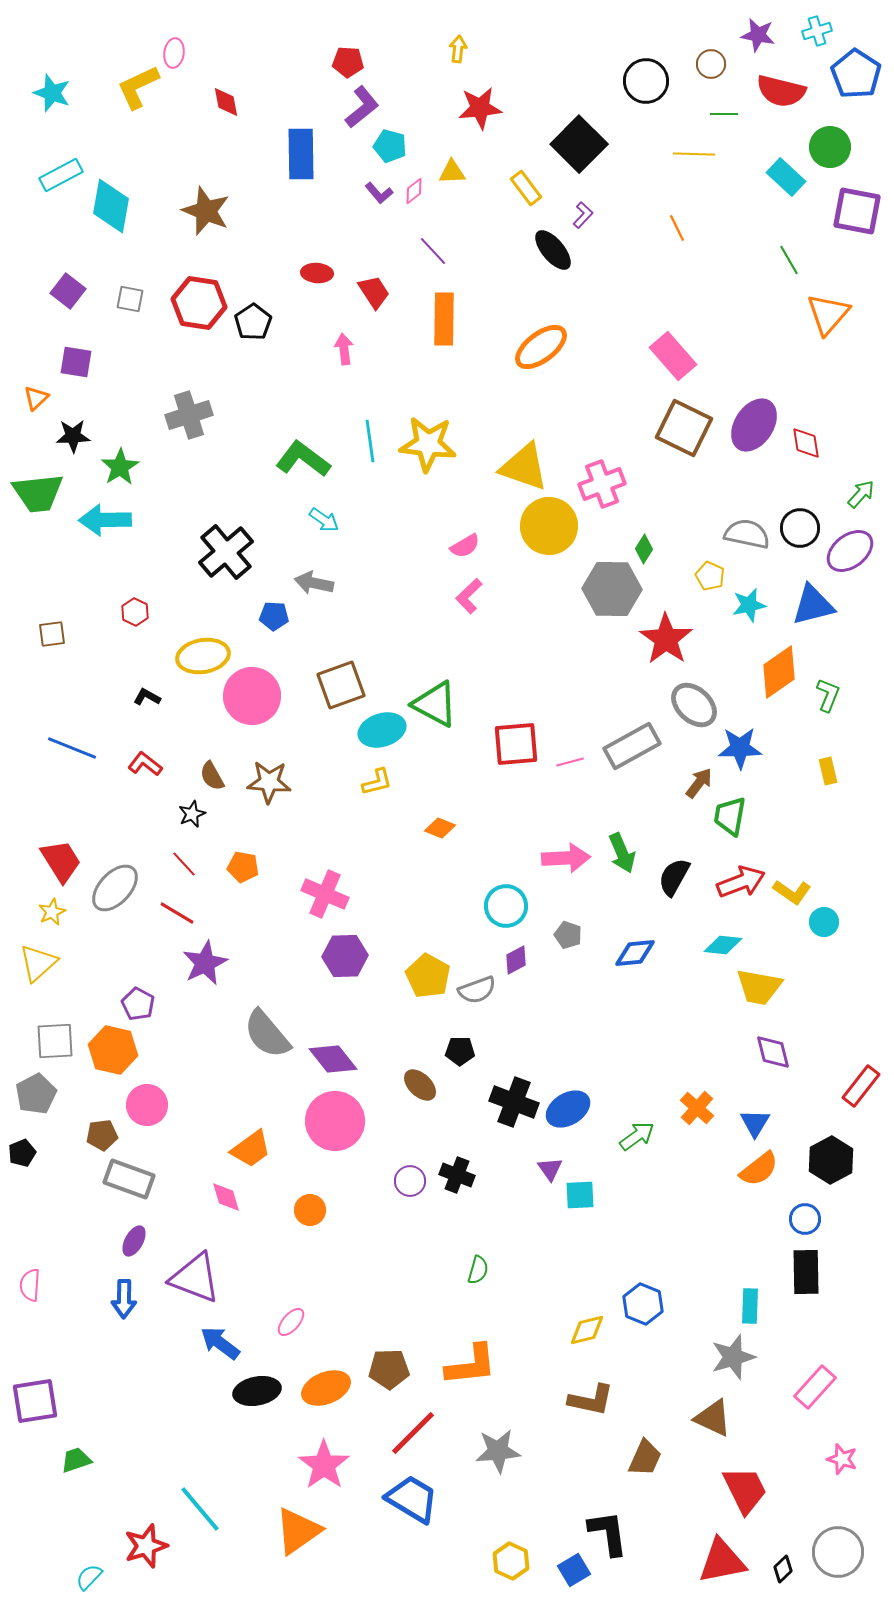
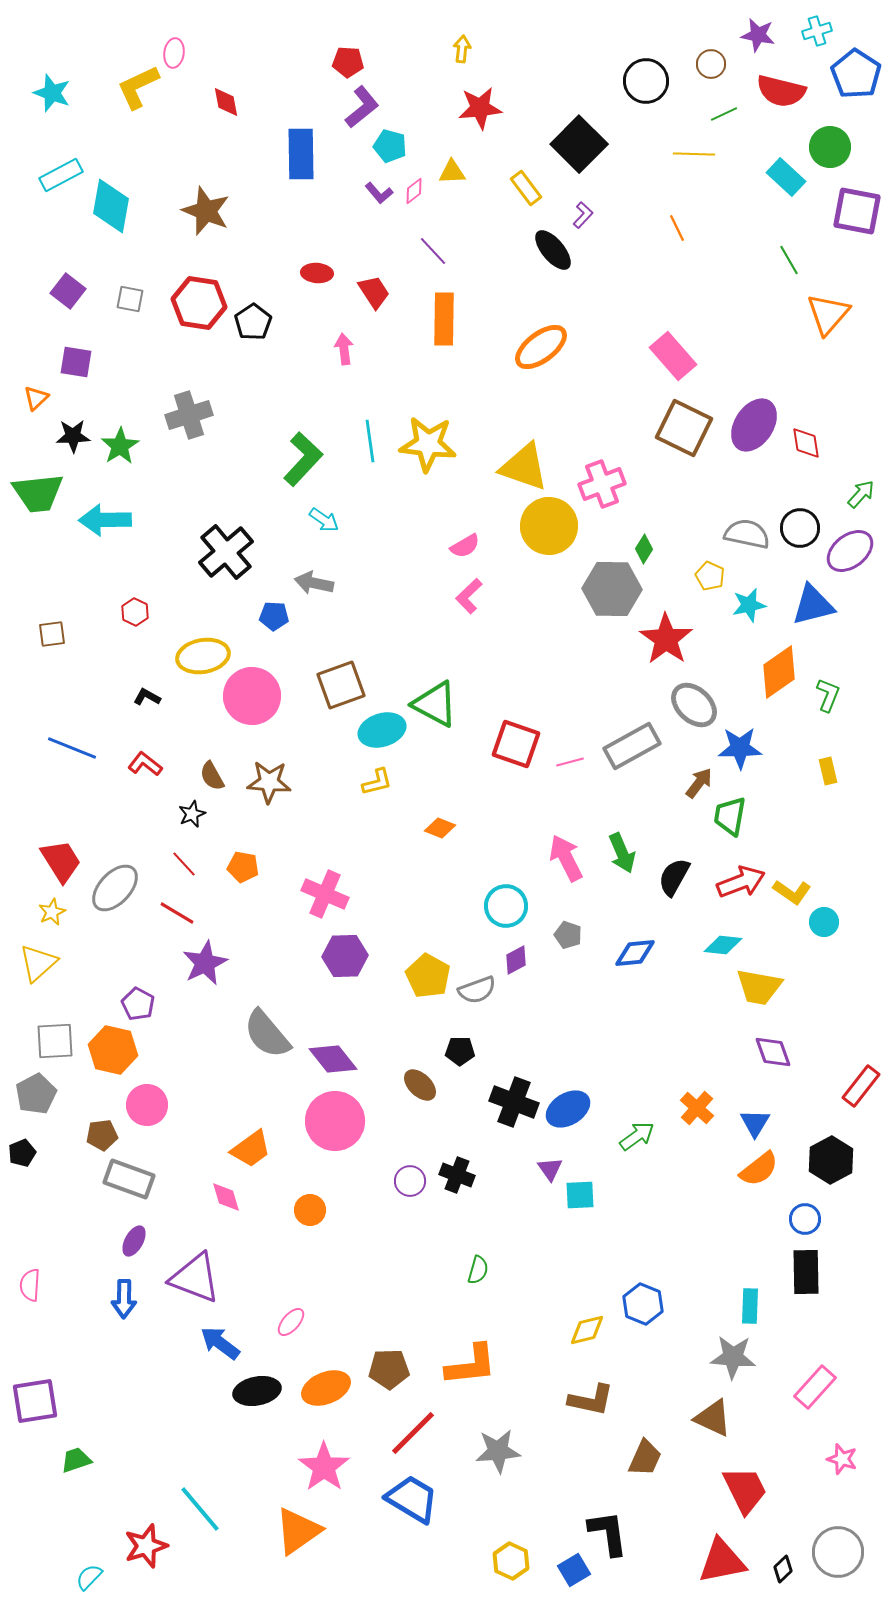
yellow arrow at (458, 49): moved 4 px right
green line at (724, 114): rotated 24 degrees counterclockwise
green L-shape at (303, 459): rotated 96 degrees clockwise
green star at (120, 467): moved 21 px up
red square at (516, 744): rotated 24 degrees clockwise
pink arrow at (566, 858): rotated 114 degrees counterclockwise
purple diamond at (773, 1052): rotated 6 degrees counterclockwise
gray star at (733, 1357): rotated 21 degrees clockwise
pink star at (324, 1465): moved 2 px down
